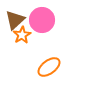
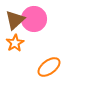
pink circle: moved 8 px left, 1 px up
orange star: moved 7 px left, 8 px down
